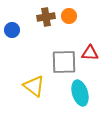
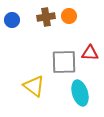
blue circle: moved 10 px up
